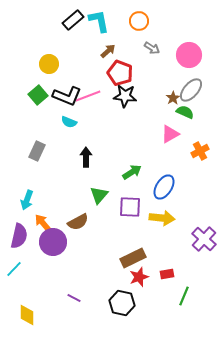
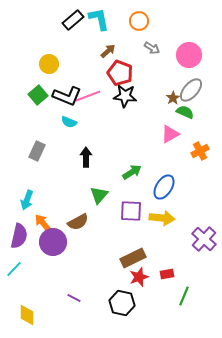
cyan L-shape: moved 2 px up
purple square: moved 1 px right, 4 px down
